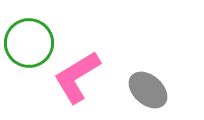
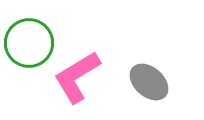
gray ellipse: moved 1 px right, 8 px up
